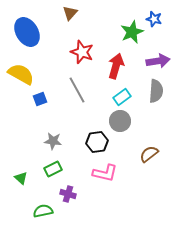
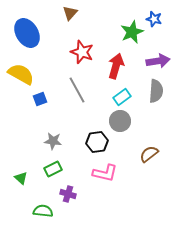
blue ellipse: moved 1 px down
green semicircle: rotated 18 degrees clockwise
